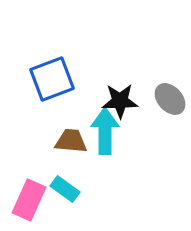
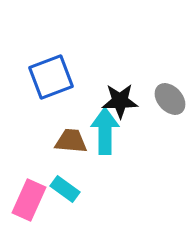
blue square: moved 1 px left, 2 px up
